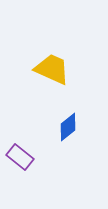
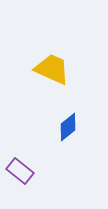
purple rectangle: moved 14 px down
